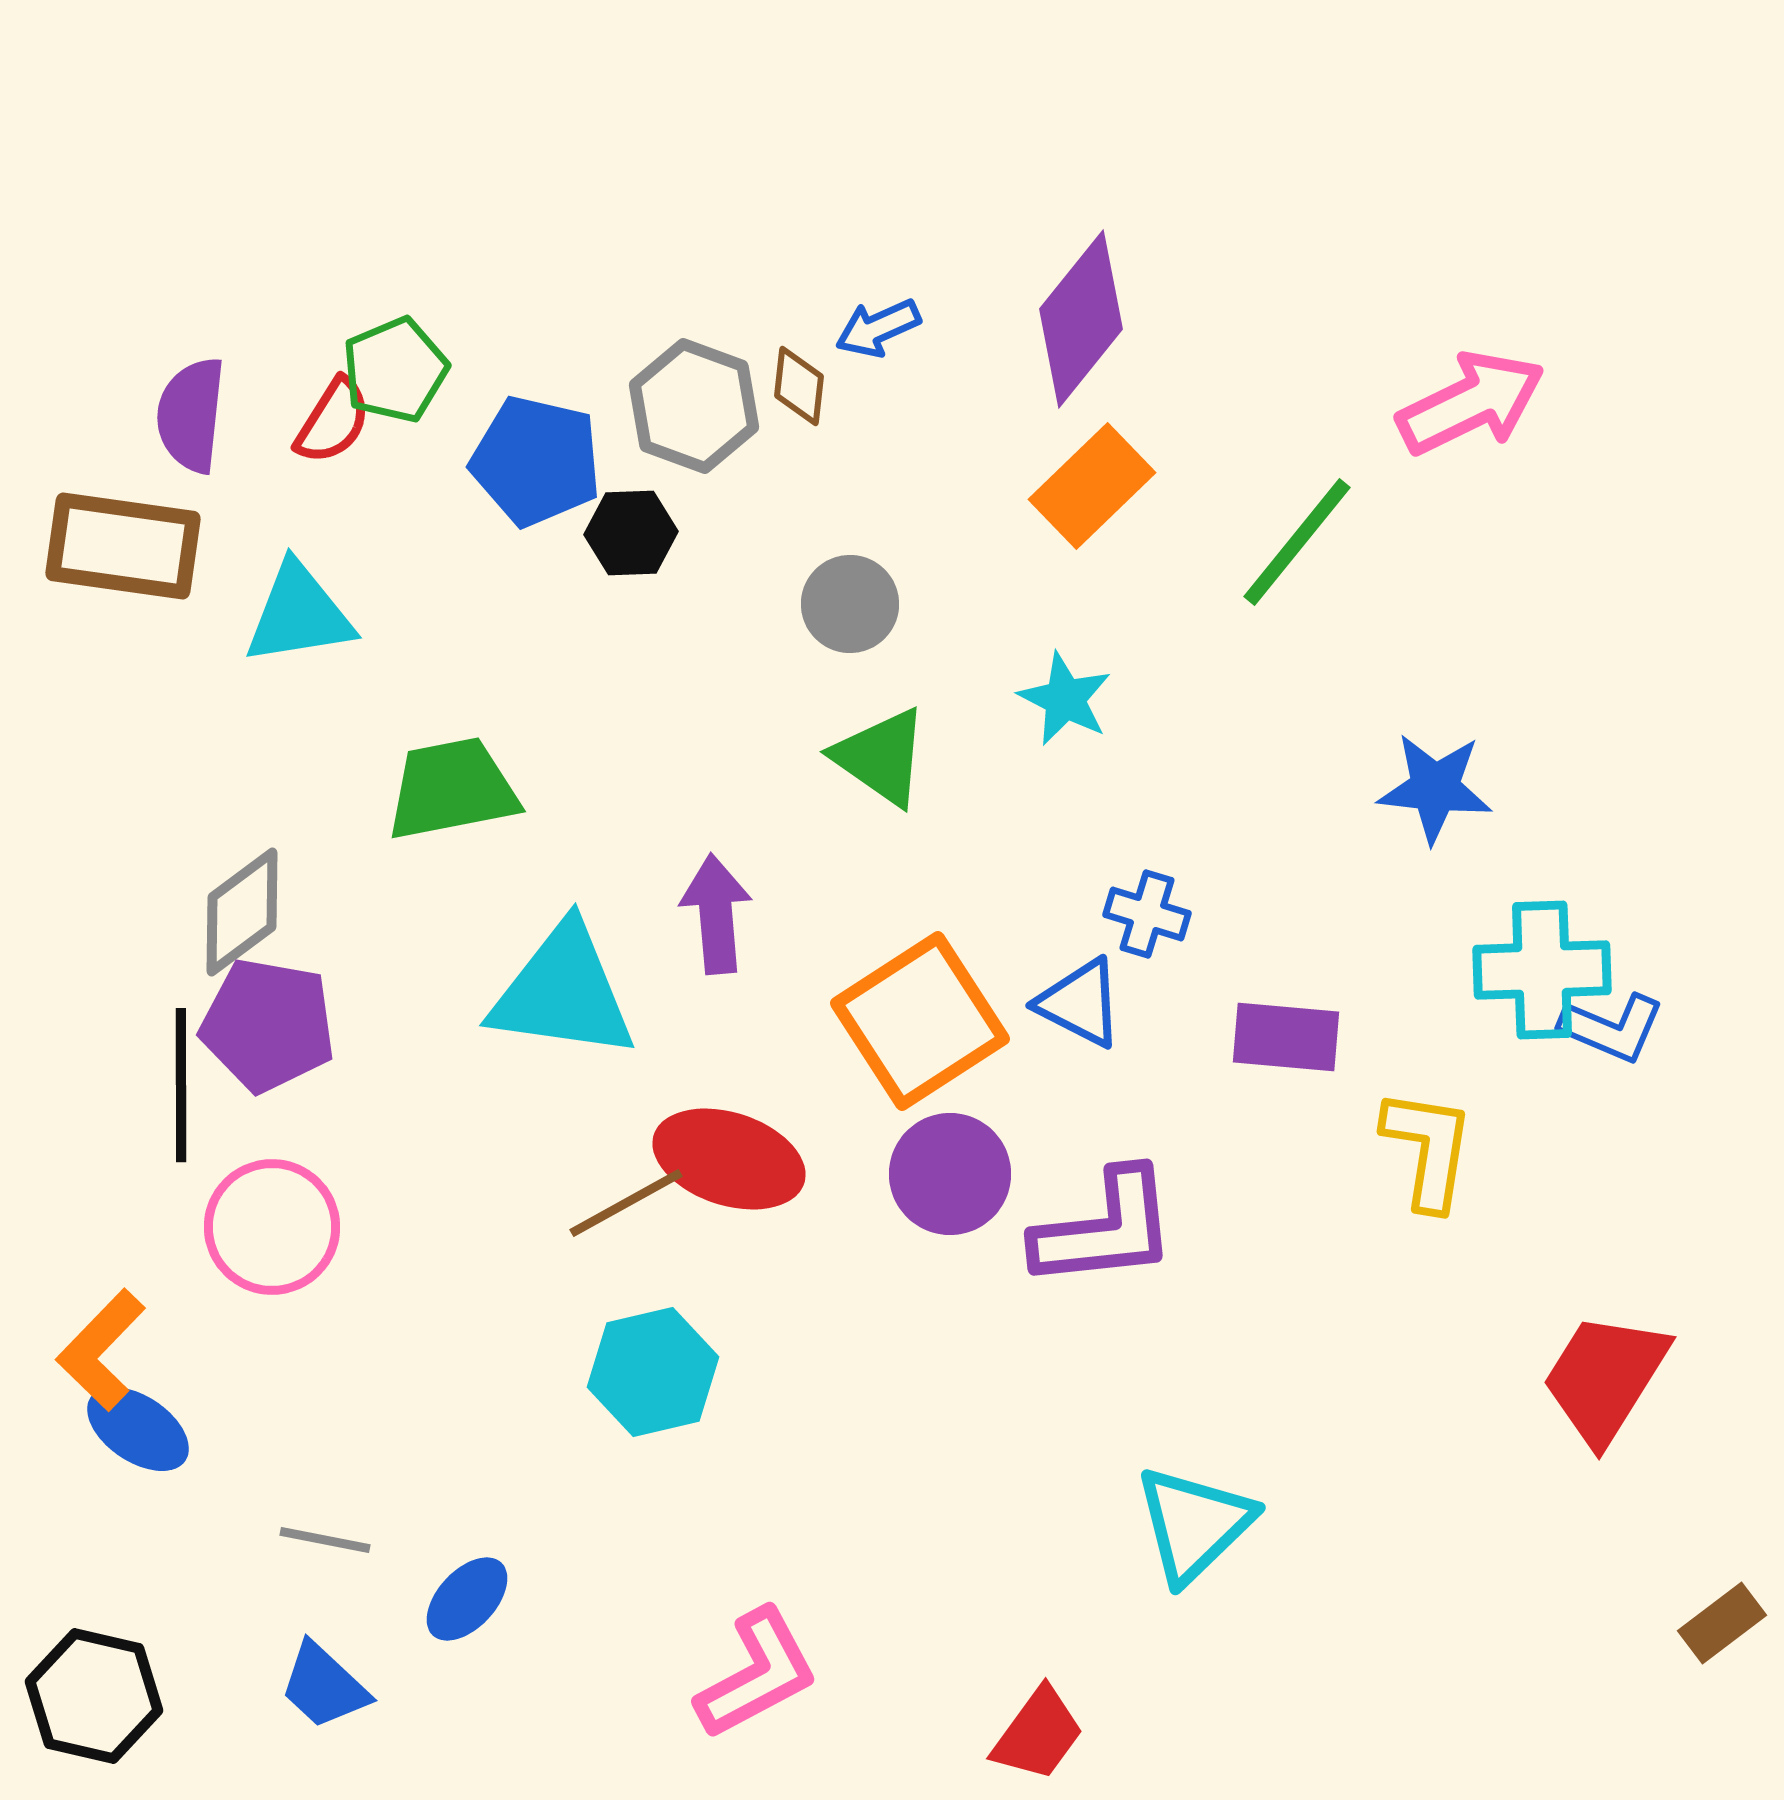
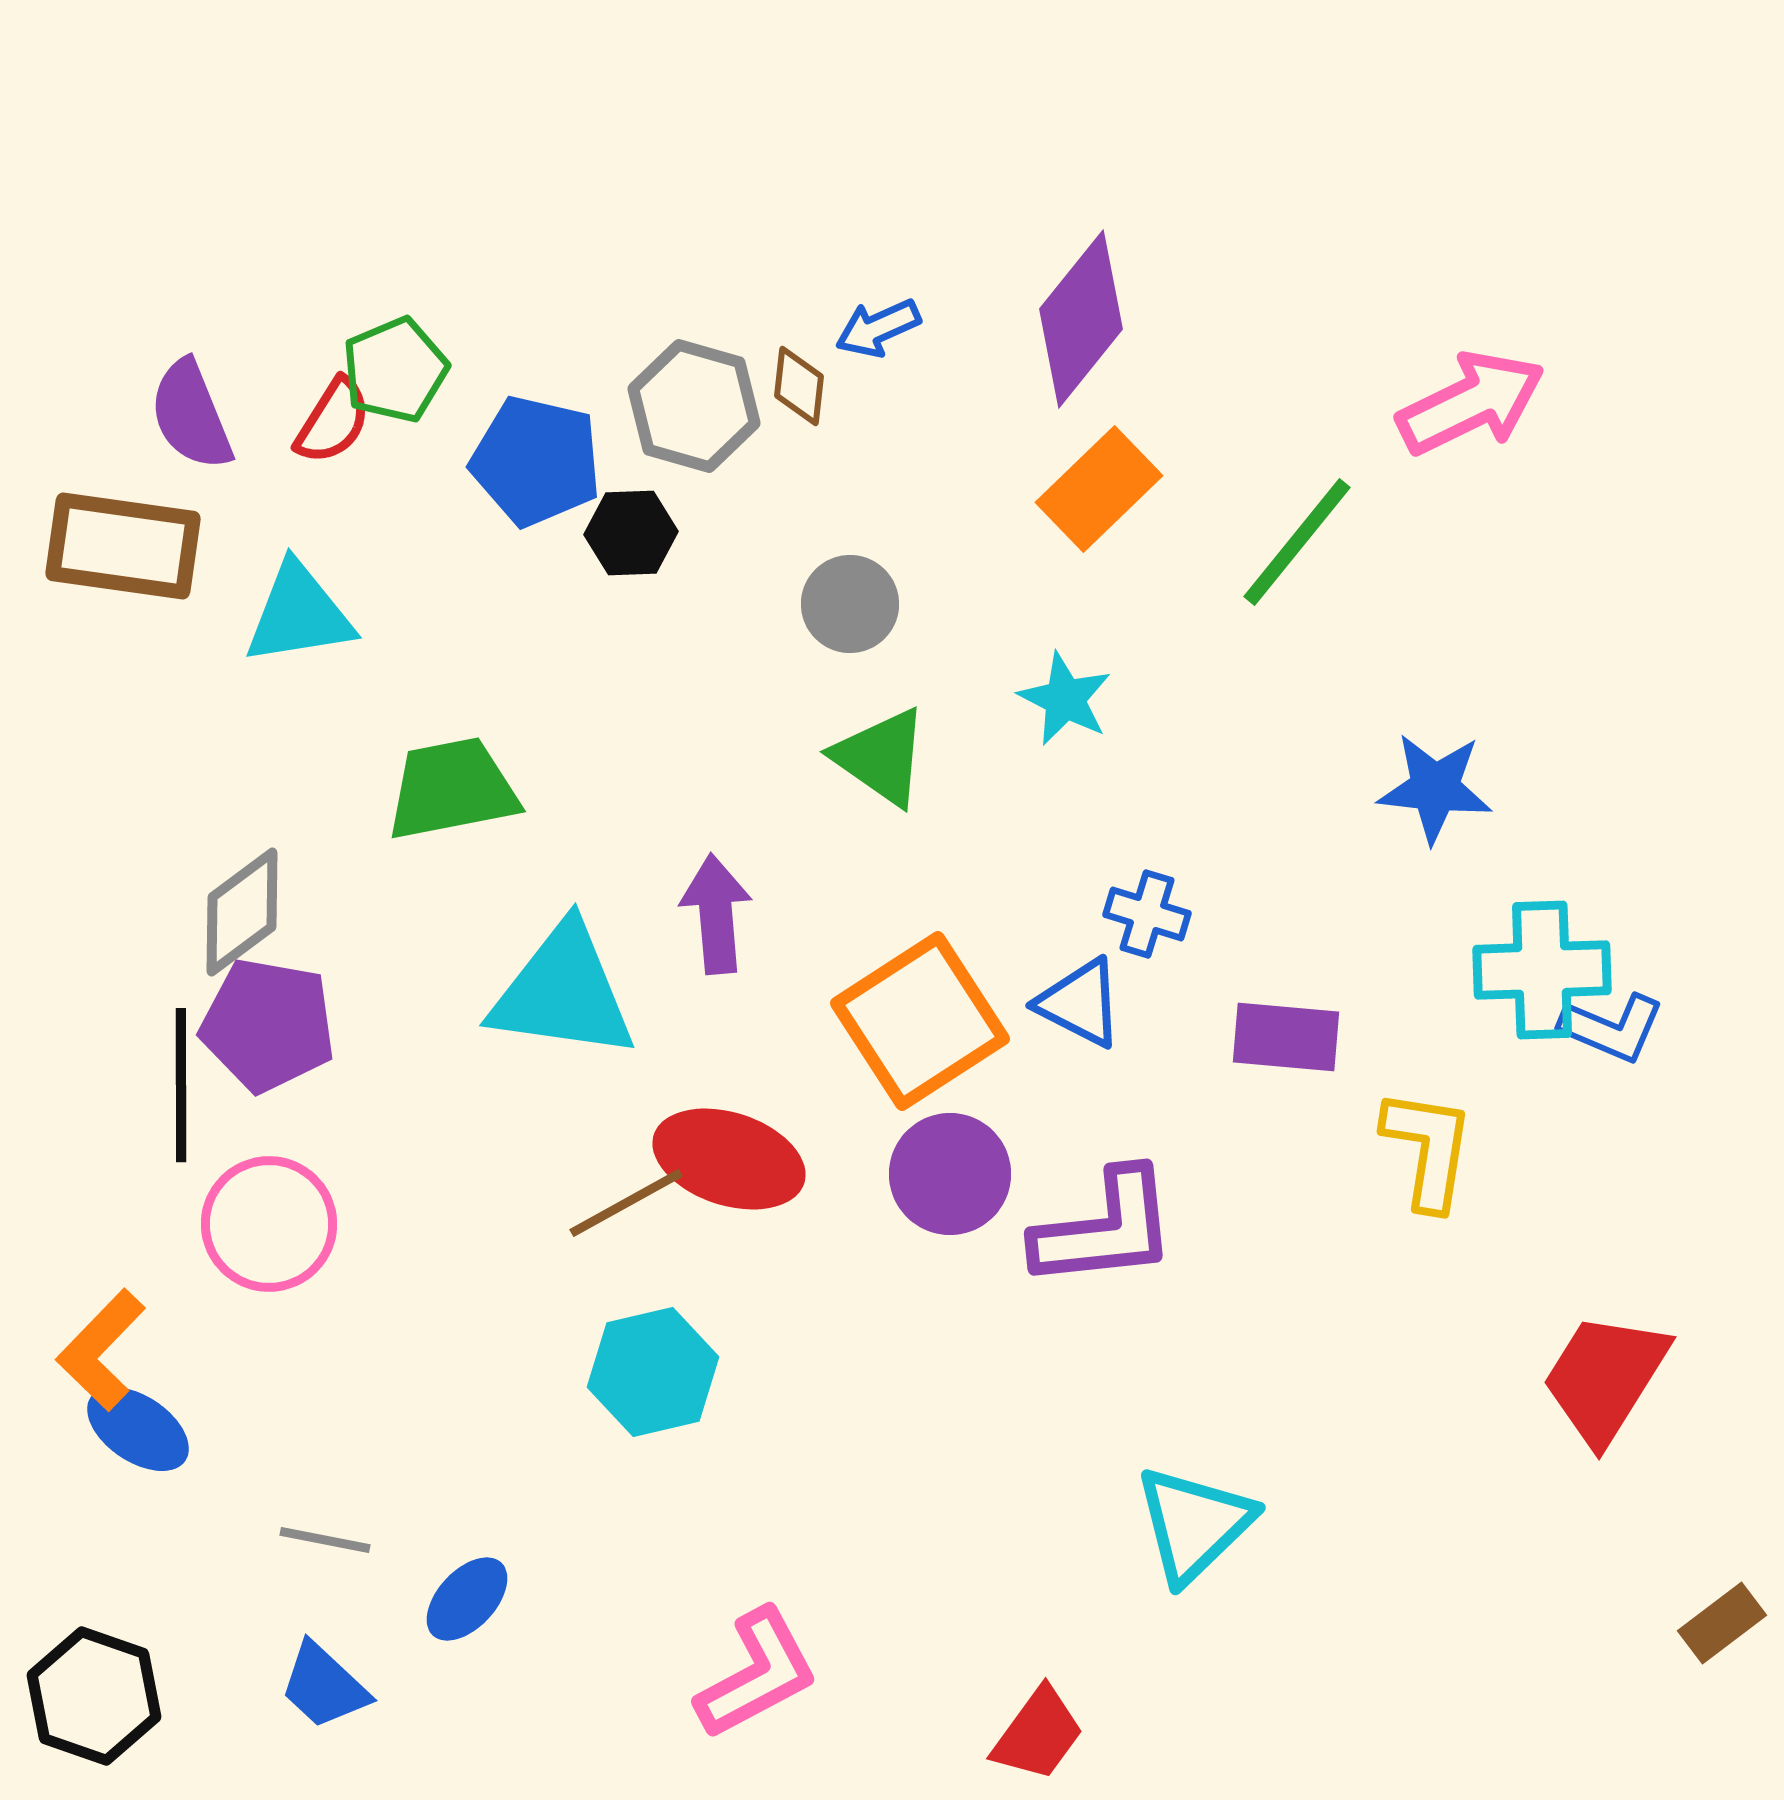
gray hexagon at (694, 406): rotated 4 degrees counterclockwise
purple semicircle at (191, 415): rotated 28 degrees counterclockwise
orange rectangle at (1092, 486): moved 7 px right, 3 px down
pink circle at (272, 1227): moved 3 px left, 3 px up
black hexagon at (94, 1696): rotated 6 degrees clockwise
